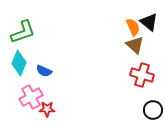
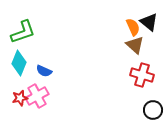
pink cross: moved 6 px right, 1 px up
red star: moved 27 px left, 11 px up; rotated 14 degrees counterclockwise
